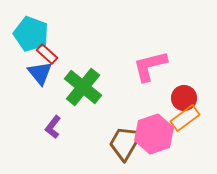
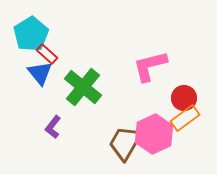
cyan pentagon: rotated 20 degrees clockwise
pink hexagon: rotated 6 degrees counterclockwise
